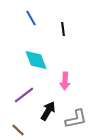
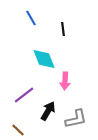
cyan diamond: moved 8 px right, 1 px up
